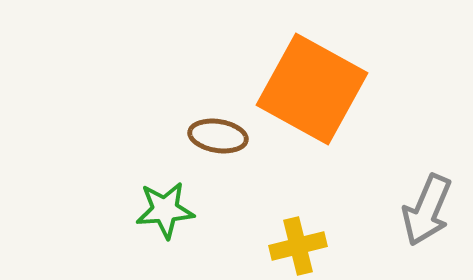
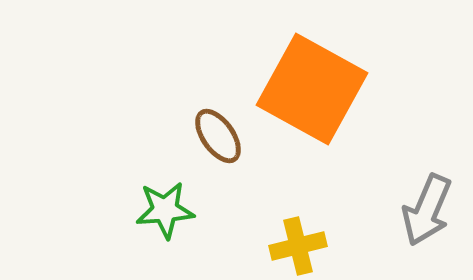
brown ellipse: rotated 46 degrees clockwise
